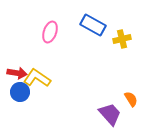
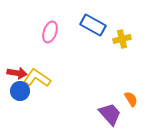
blue circle: moved 1 px up
